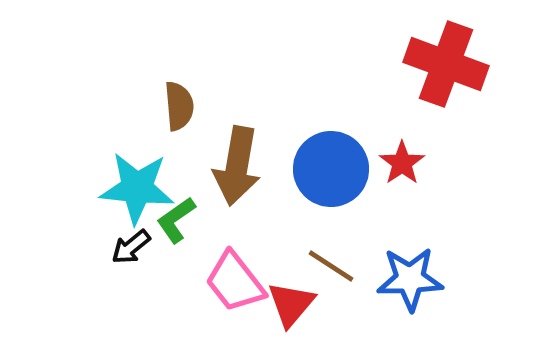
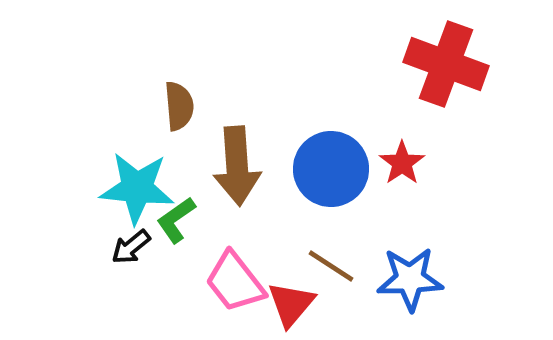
brown arrow: rotated 14 degrees counterclockwise
